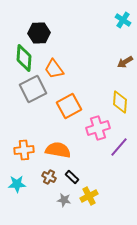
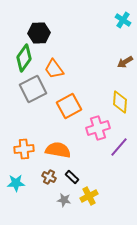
green diamond: rotated 32 degrees clockwise
orange cross: moved 1 px up
cyan star: moved 1 px left, 1 px up
